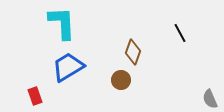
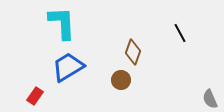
red rectangle: rotated 54 degrees clockwise
